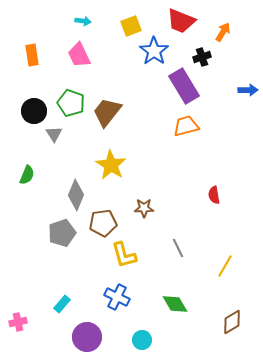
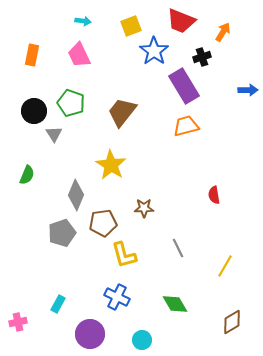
orange rectangle: rotated 20 degrees clockwise
brown trapezoid: moved 15 px right
cyan rectangle: moved 4 px left; rotated 12 degrees counterclockwise
purple circle: moved 3 px right, 3 px up
